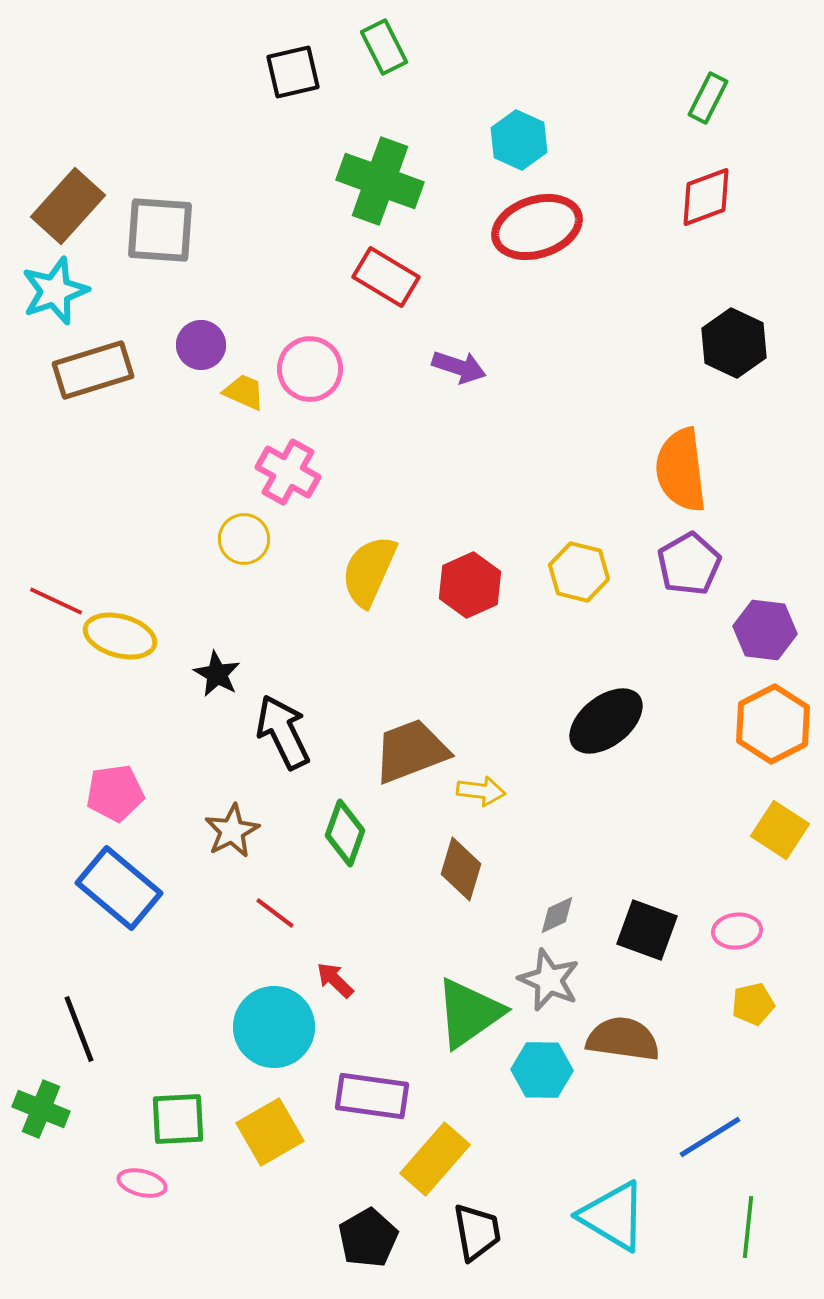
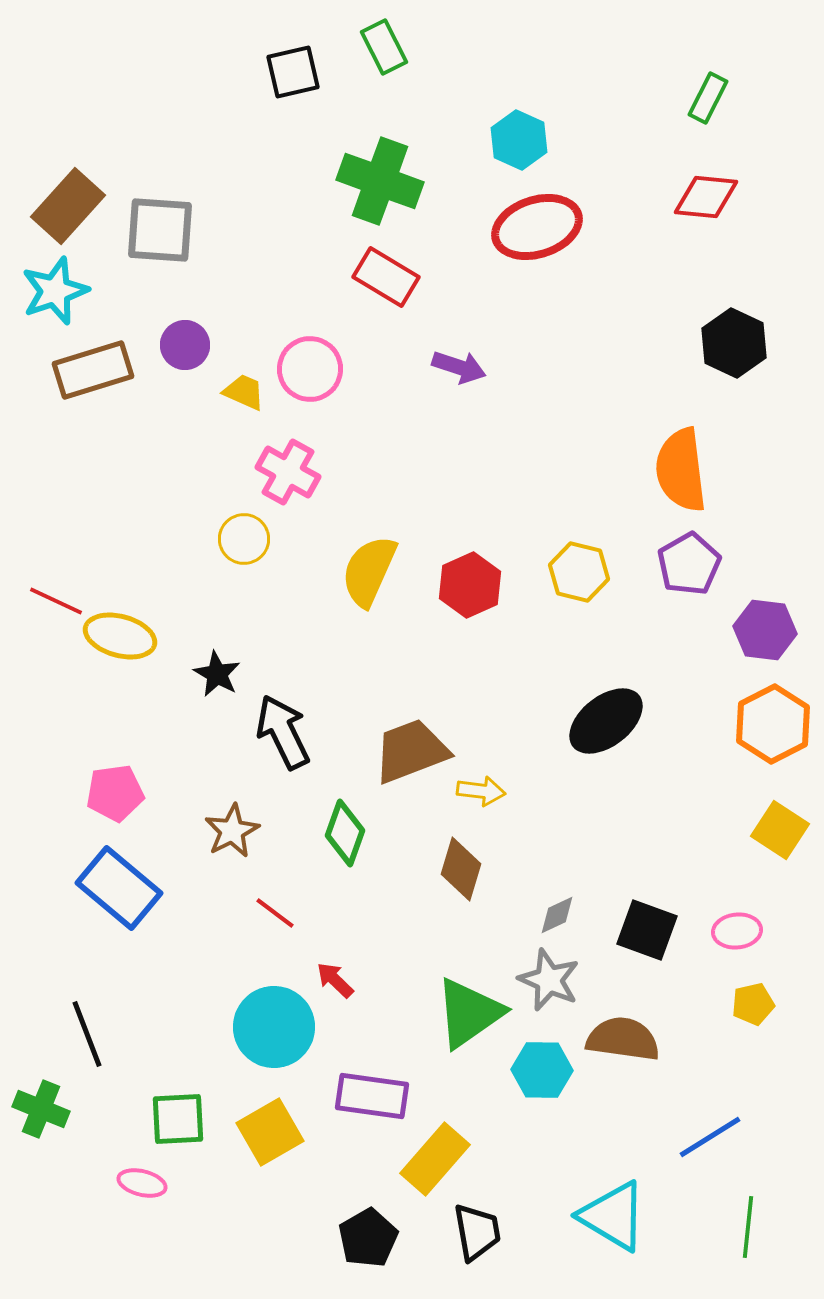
red diamond at (706, 197): rotated 26 degrees clockwise
purple circle at (201, 345): moved 16 px left
black line at (79, 1029): moved 8 px right, 5 px down
